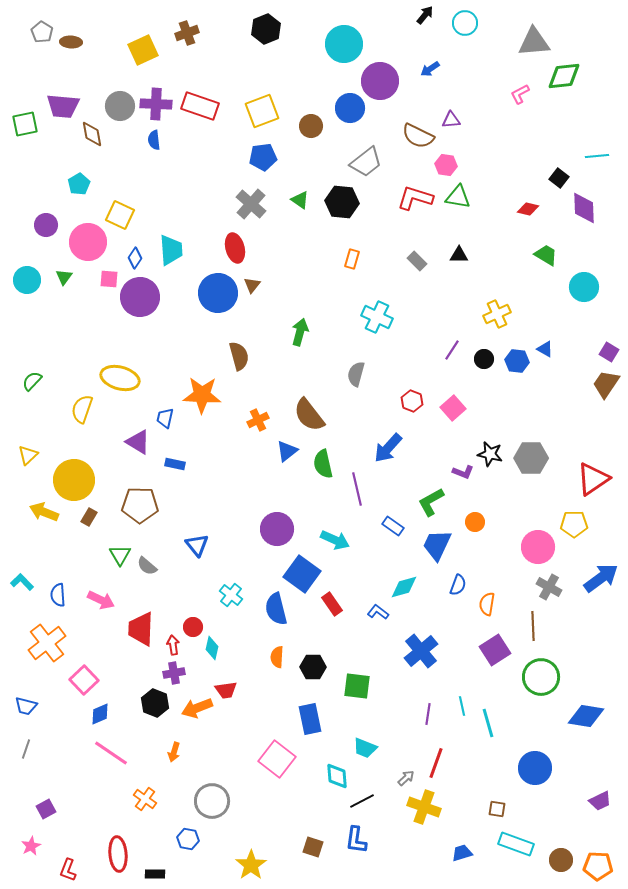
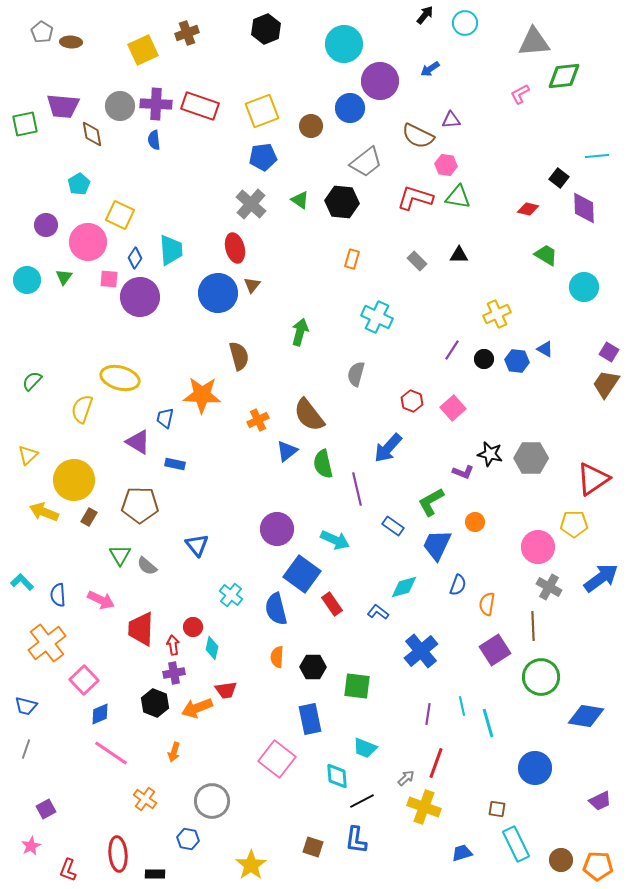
cyan rectangle at (516, 844): rotated 44 degrees clockwise
